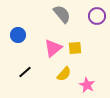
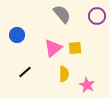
blue circle: moved 1 px left
yellow semicircle: rotated 42 degrees counterclockwise
